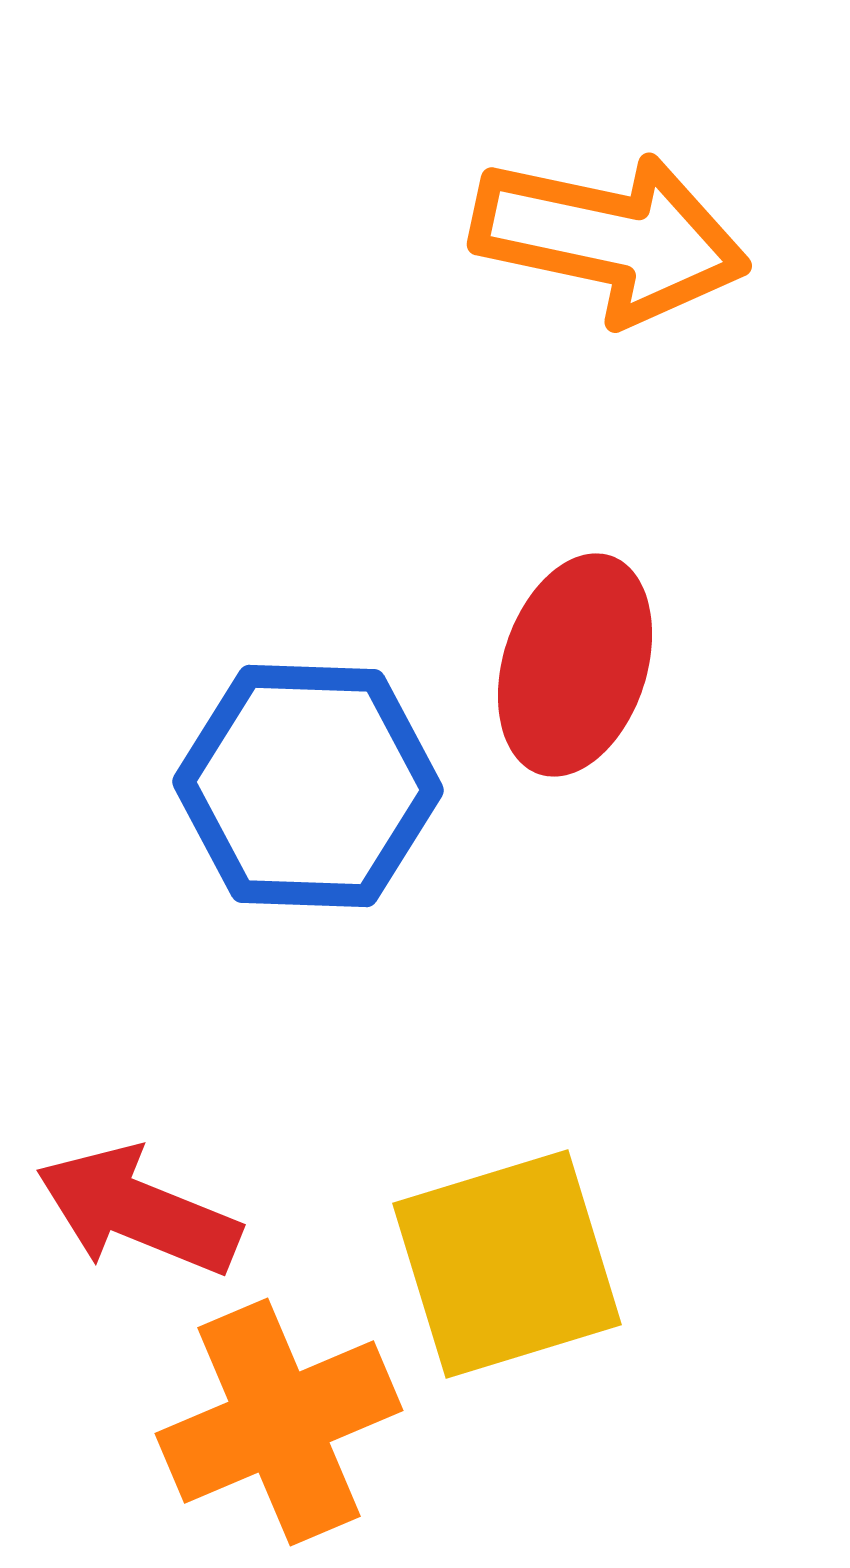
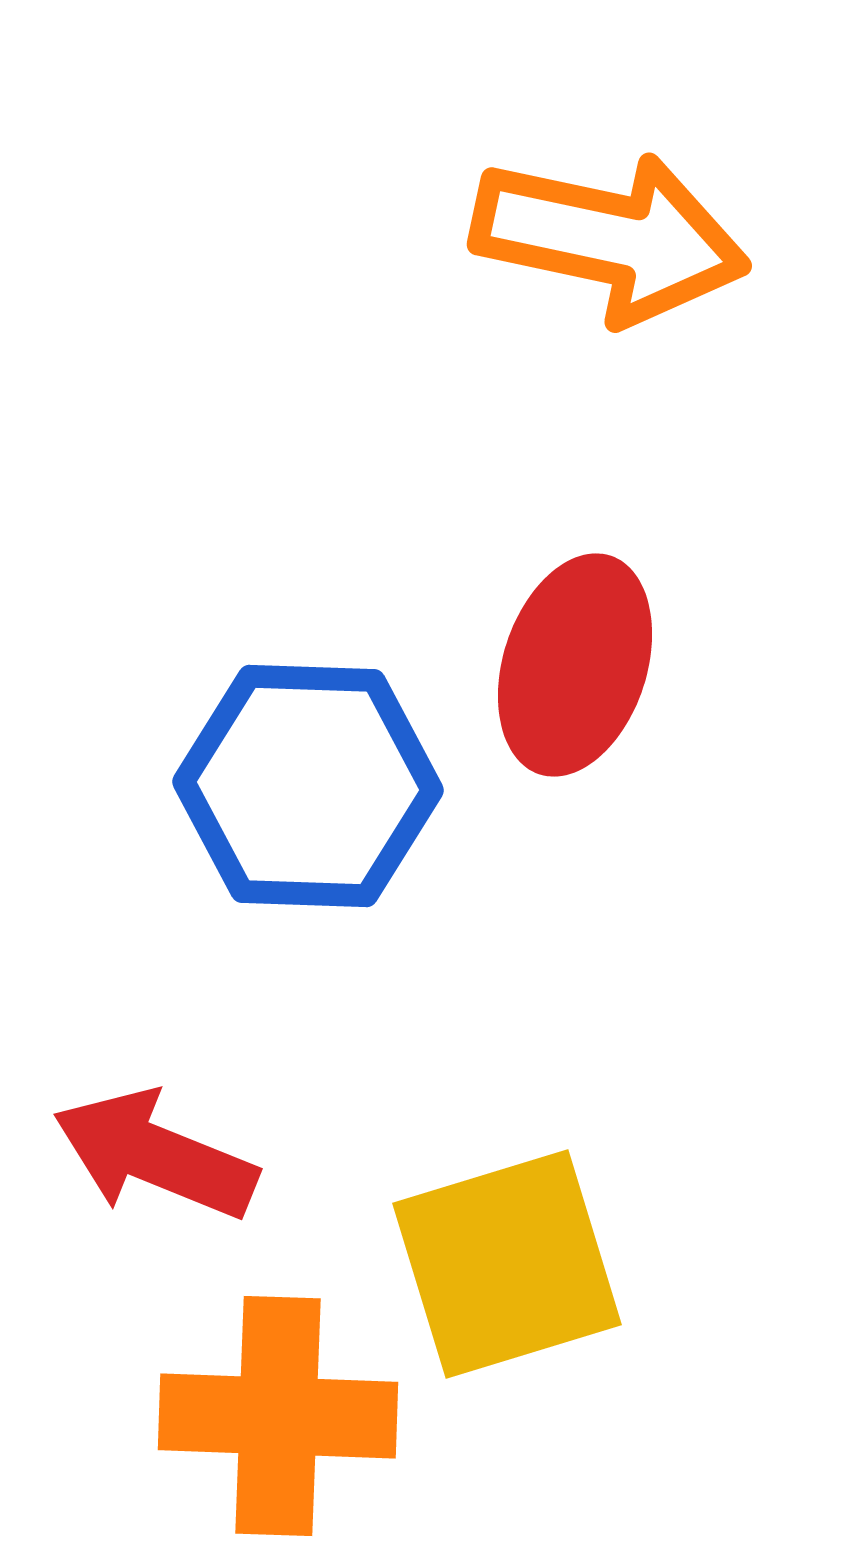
red arrow: moved 17 px right, 56 px up
orange cross: moved 1 px left, 6 px up; rotated 25 degrees clockwise
